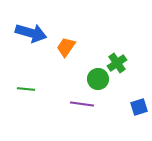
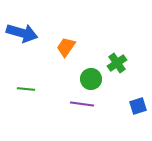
blue arrow: moved 9 px left
green circle: moved 7 px left
blue square: moved 1 px left, 1 px up
